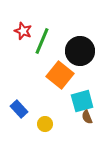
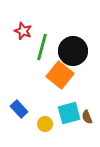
green line: moved 6 px down; rotated 8 degrees counterclockwise
black circle: moved 7 px left
cyan square: moved 13 px left, 12 px down
